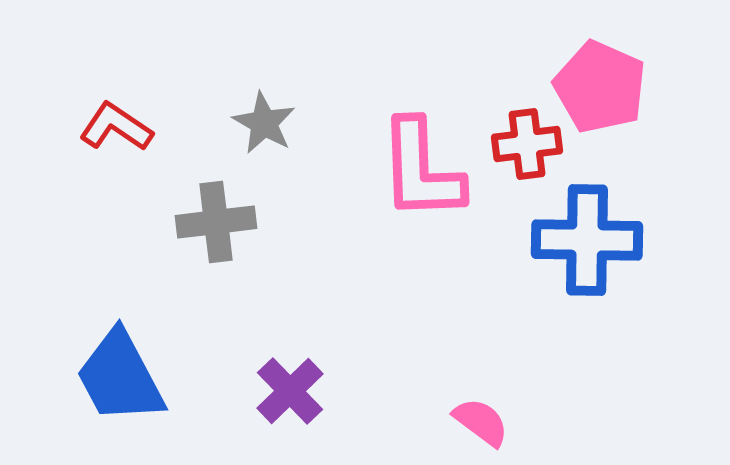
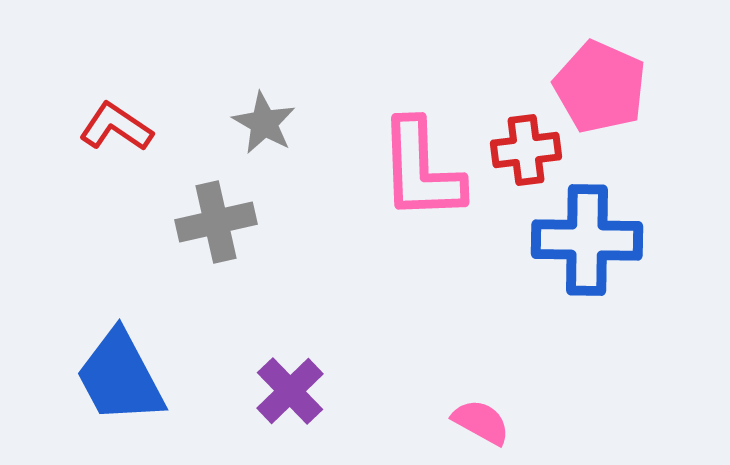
red cross: moved 1 px left, 6 px down
gray cross: rotated 6 degrees counterclockwise
pink semicircle: rotated 8 degrees counterclockwise
